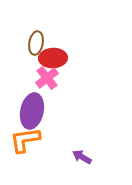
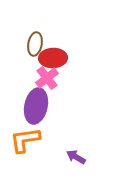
brown ellipse: moved 1 px left, 1 px down
purple ellipse: moved 4 px right, 5 px up
purple arrow: moved 6 px left
